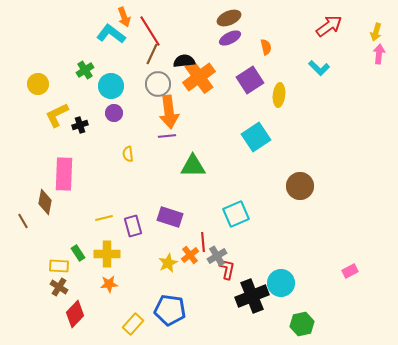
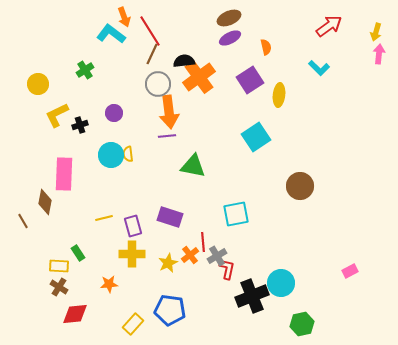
cyan circle at (111, 86): moved 69 px down
green triangle at (193, 166): rotated 12 degrees clockwise
cyan square at (236, 214): rotated 12 degrees clockwise
yellow cross at (107, 254): moved 25 px right
red diamond at (75, 314): rotated 40 degrees clockwise
